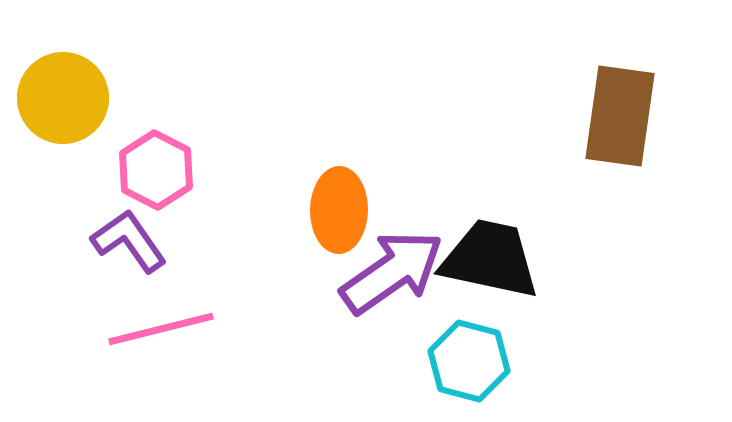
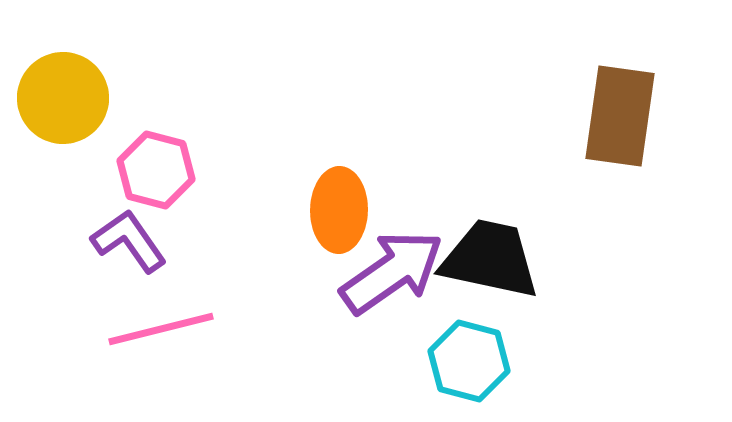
pink hexagon: rotated 12 degrees counterclockwise
